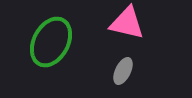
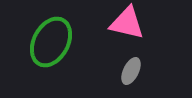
gray ellipse: moved 8 px right
